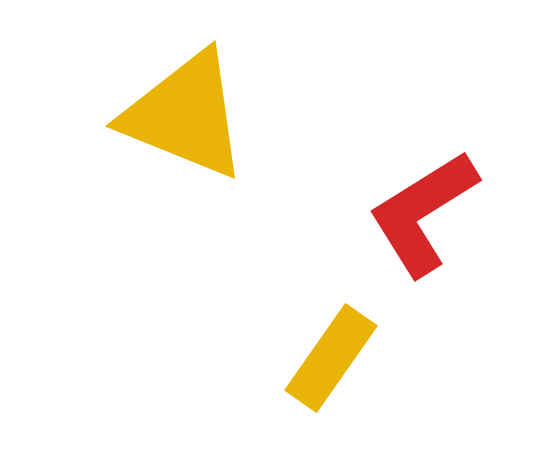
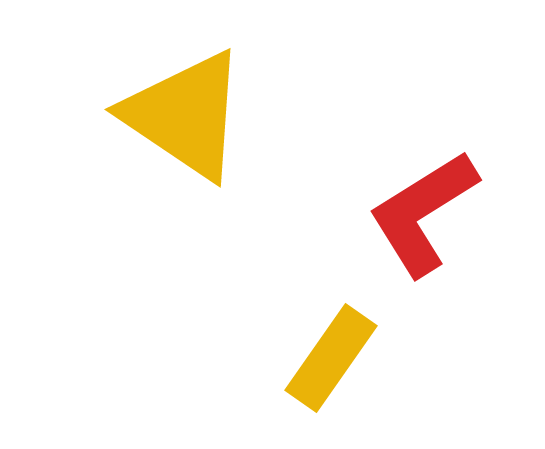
yellow triangle: rotated 12 degrees clockwise
